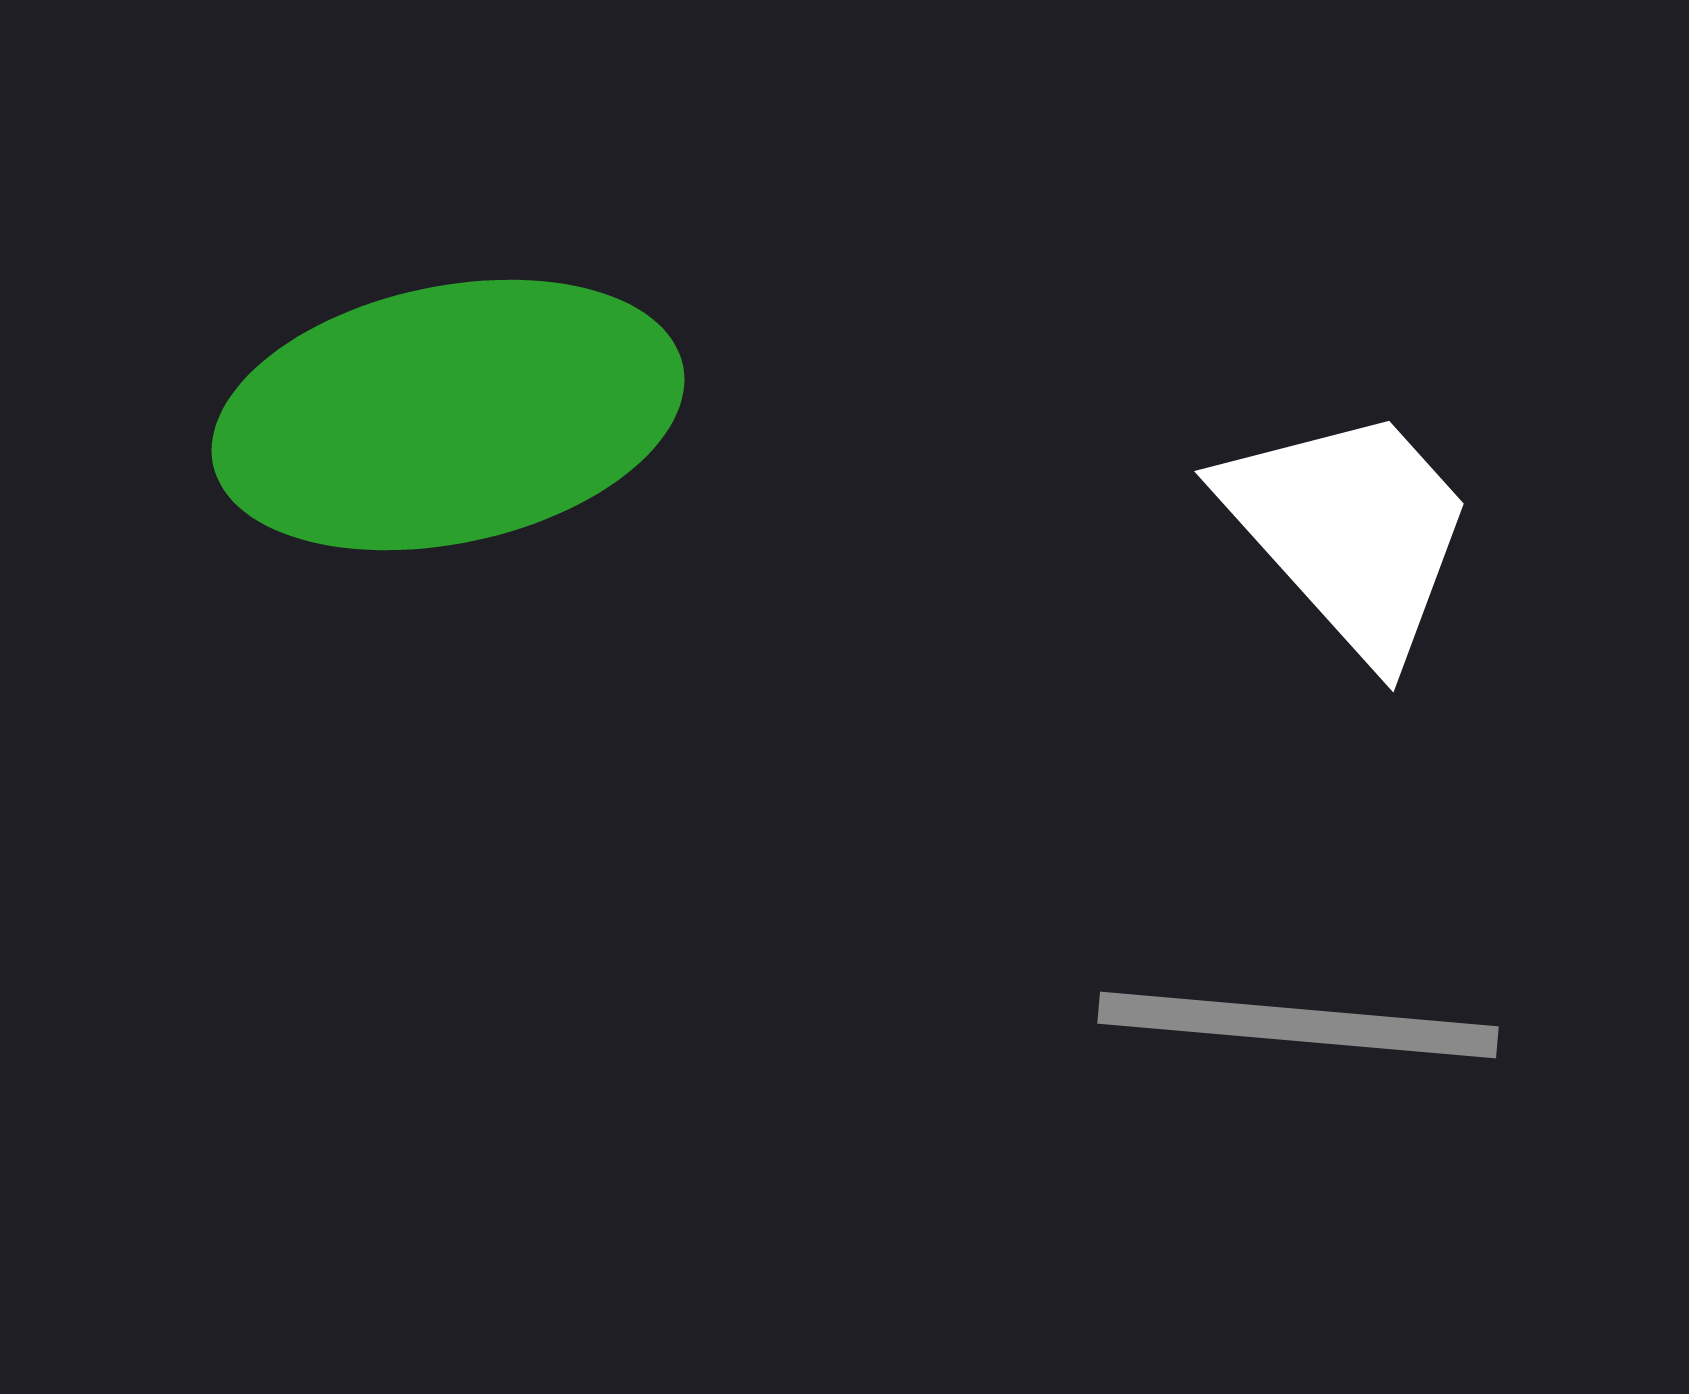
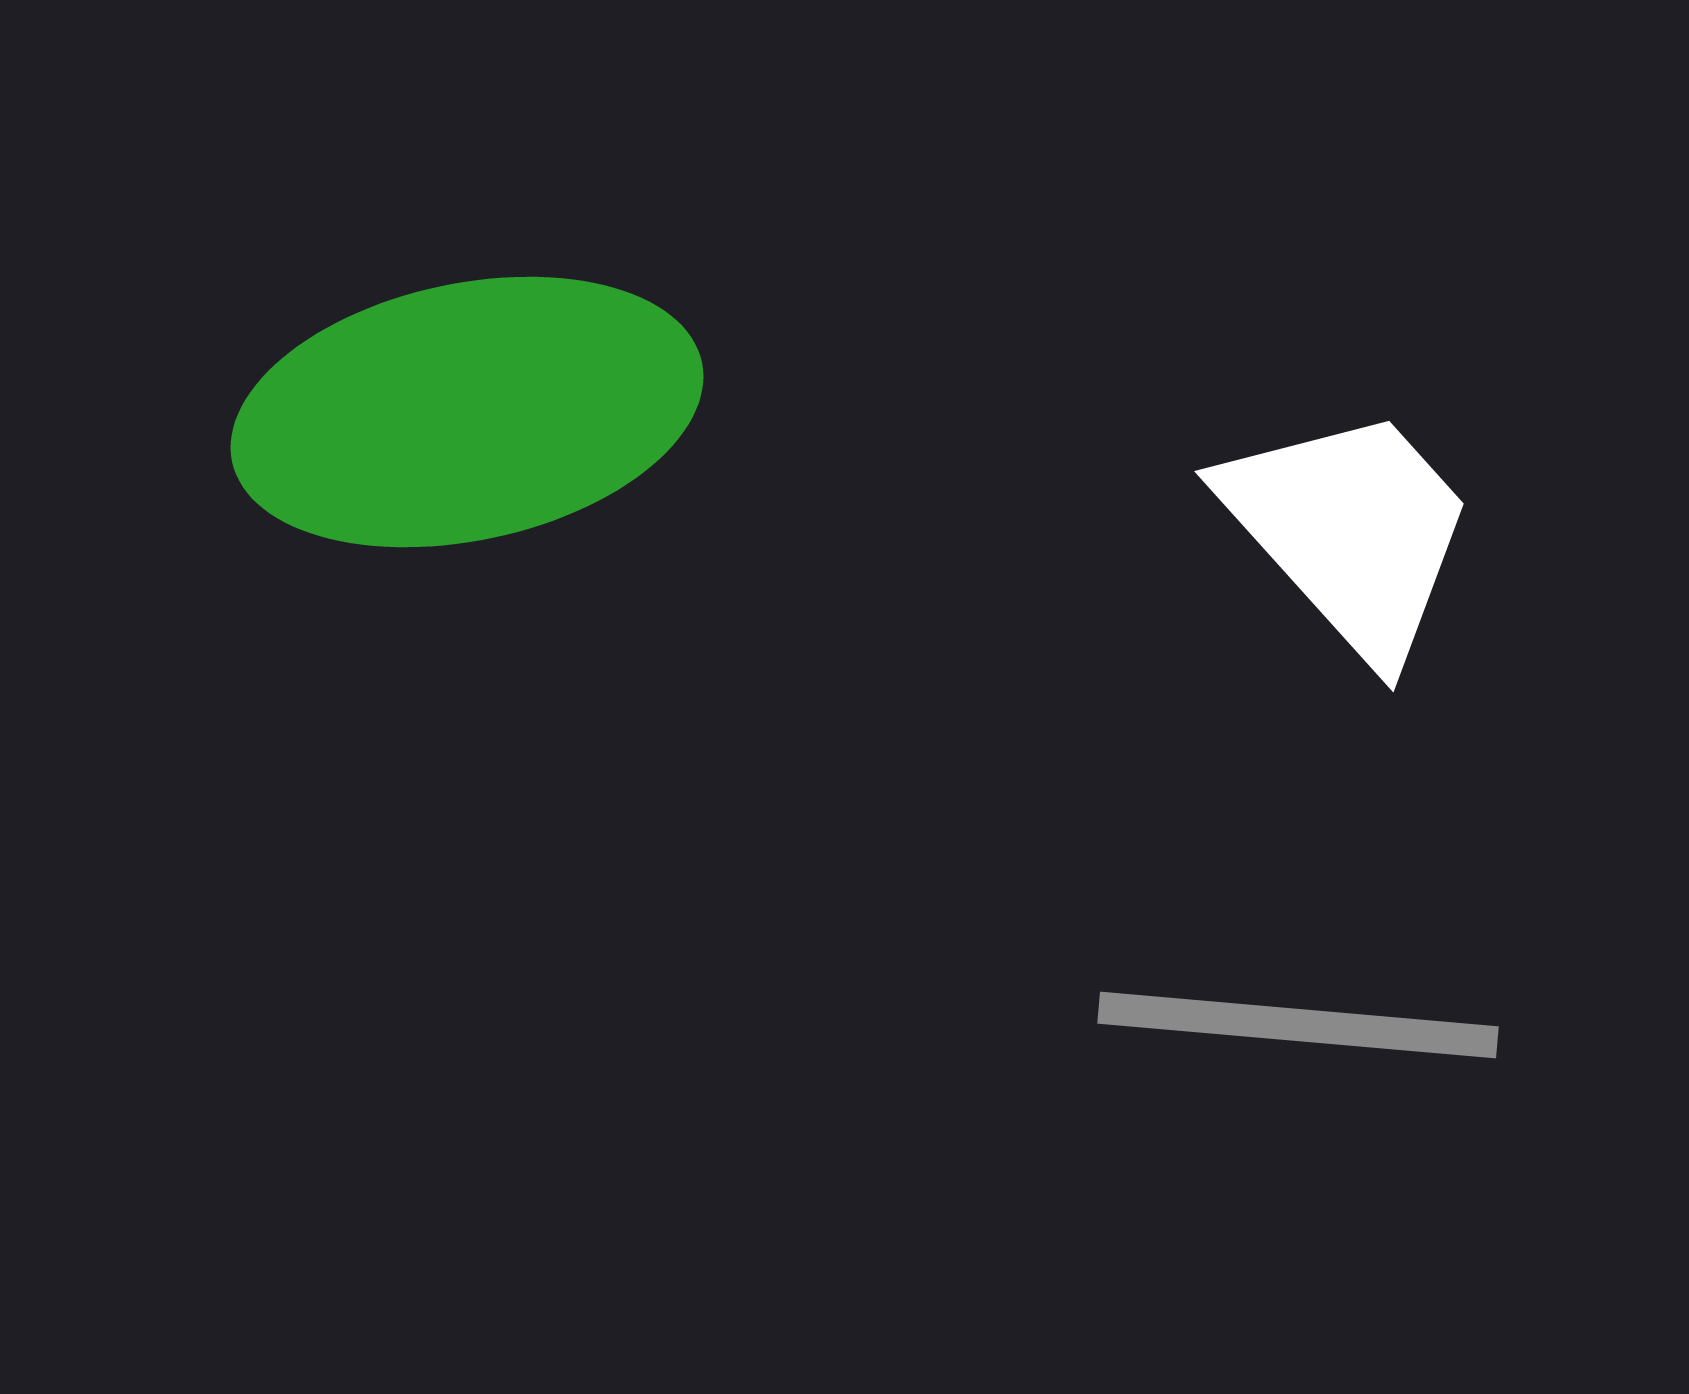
green ellipse: moved 19 px right, 3 px up
